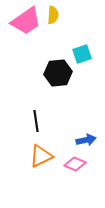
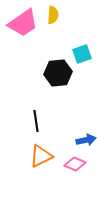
pink trapezoid: moved 3 px left, 2 px down
